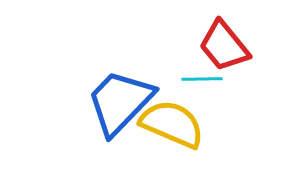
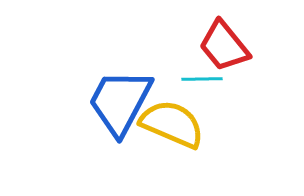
blue trapezoid: rotated 16 degrees counterclockwise
